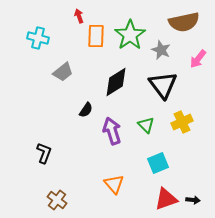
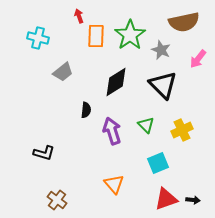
black triangle: rotated 8 degrees counterclockwise
black semicircle: rotated 28 degrees counterclockwise
yellow cross: moved 8 px down
black L-shape: rotated 85 degrees clockwise
